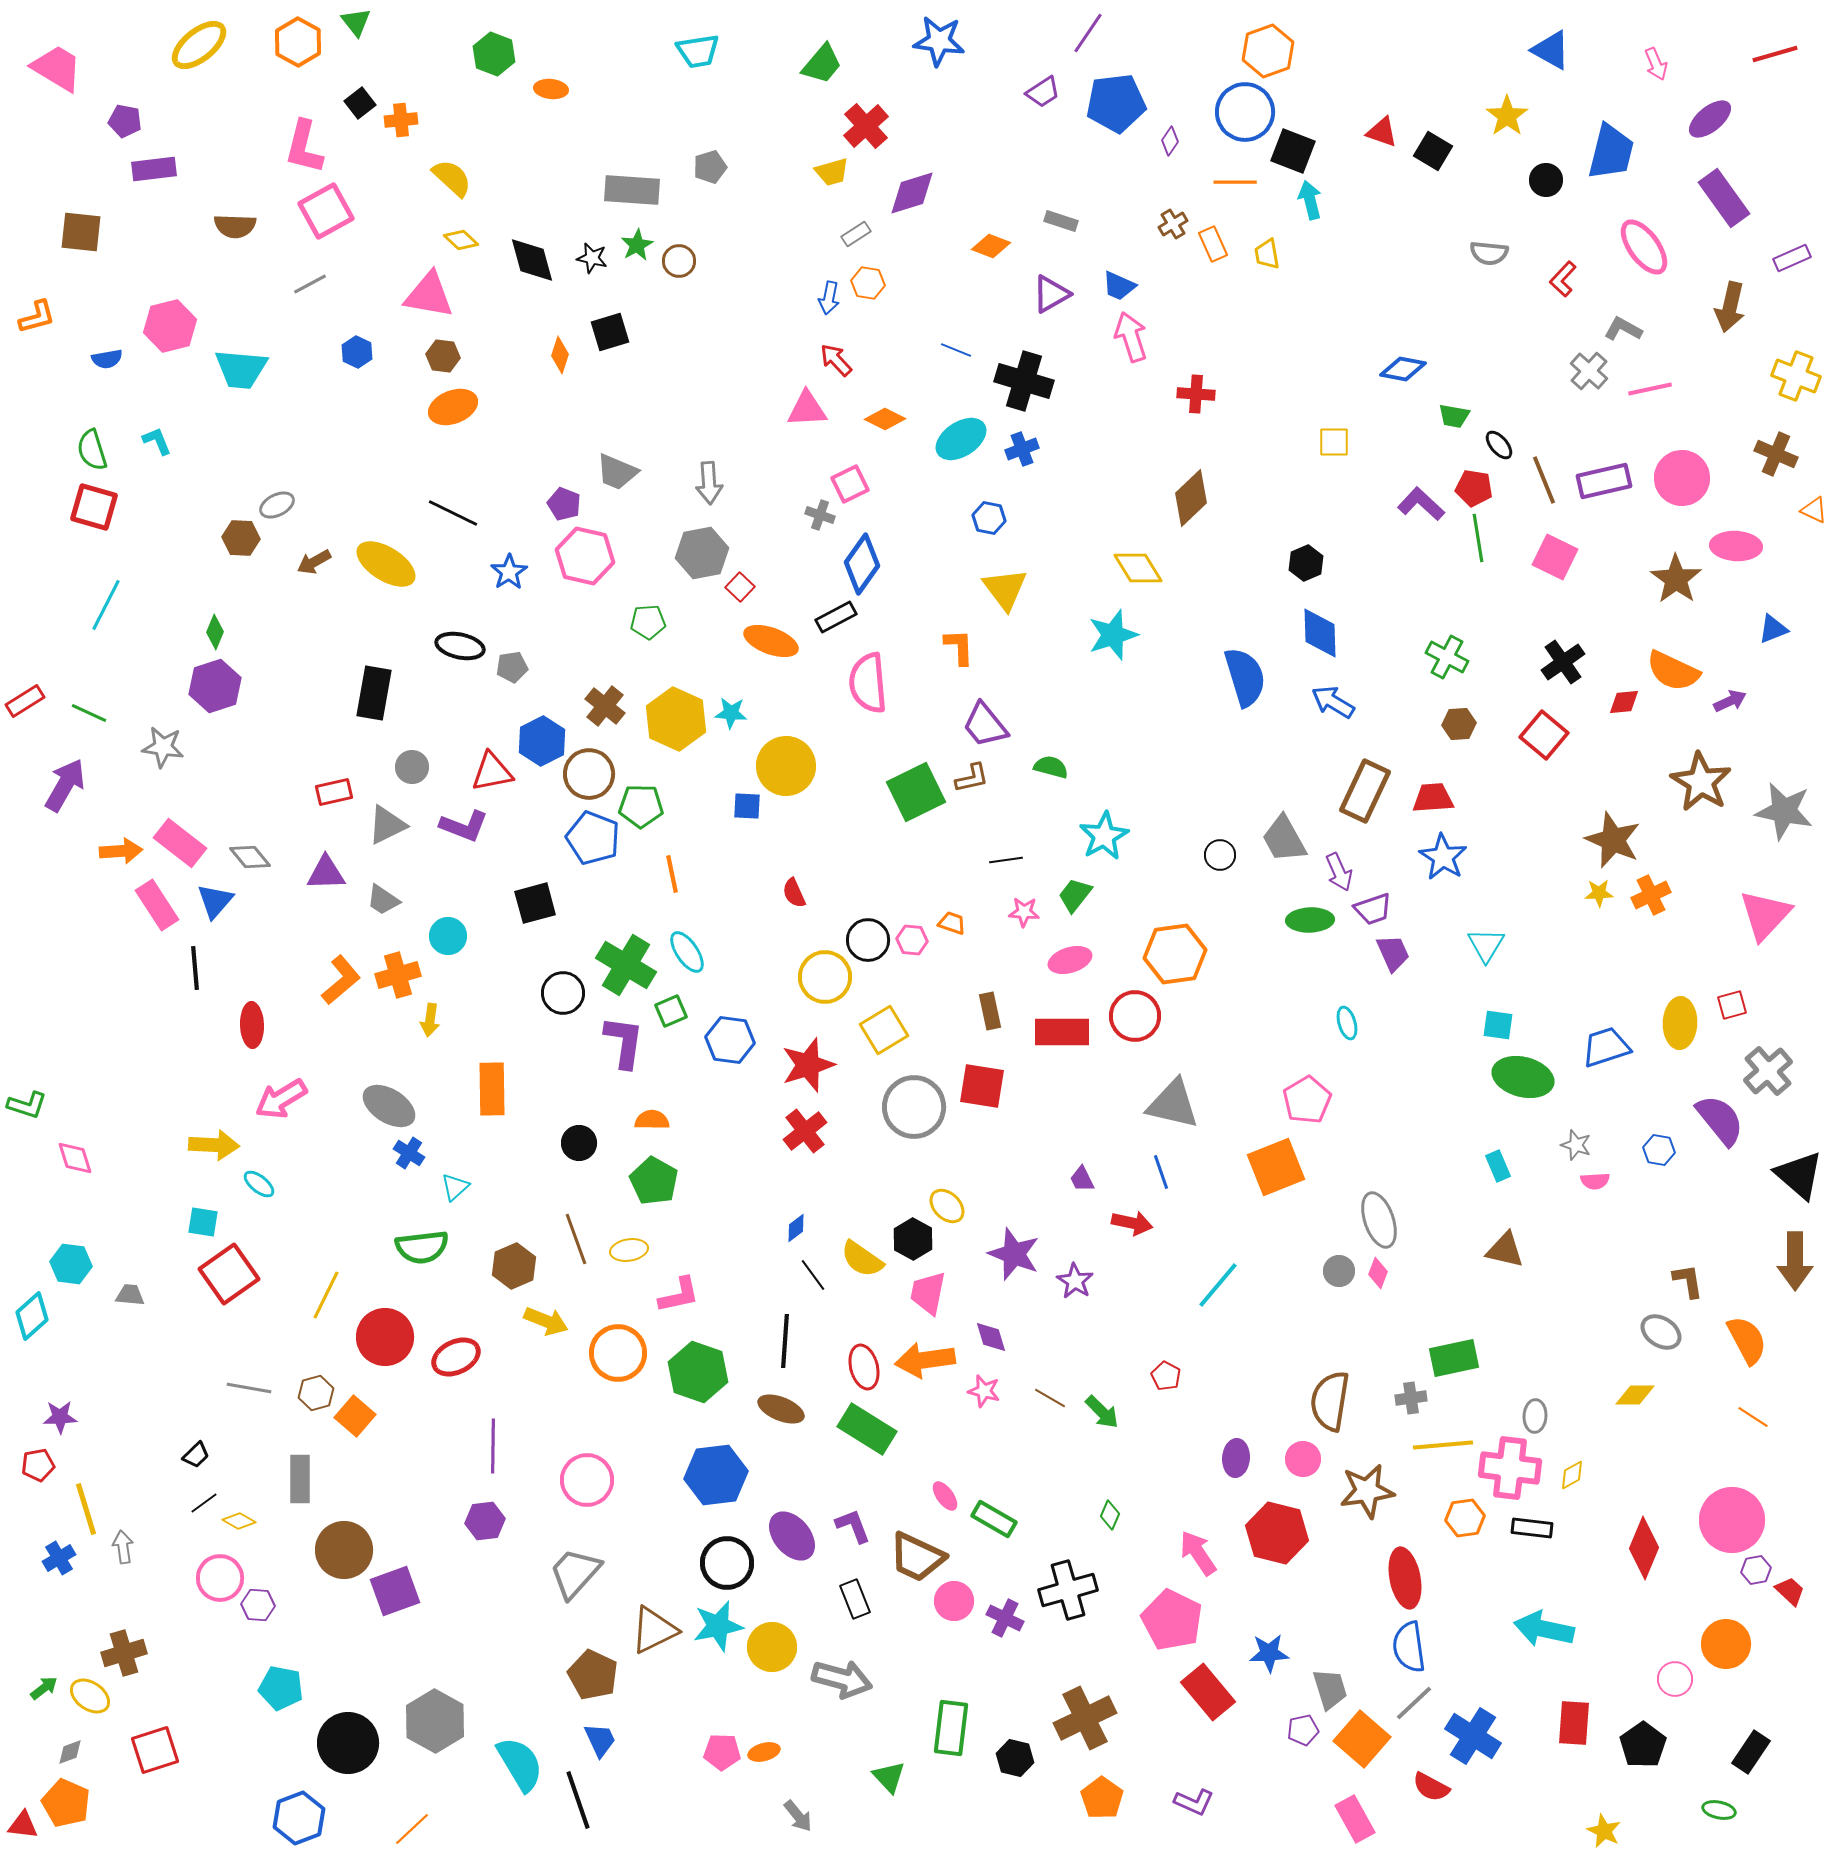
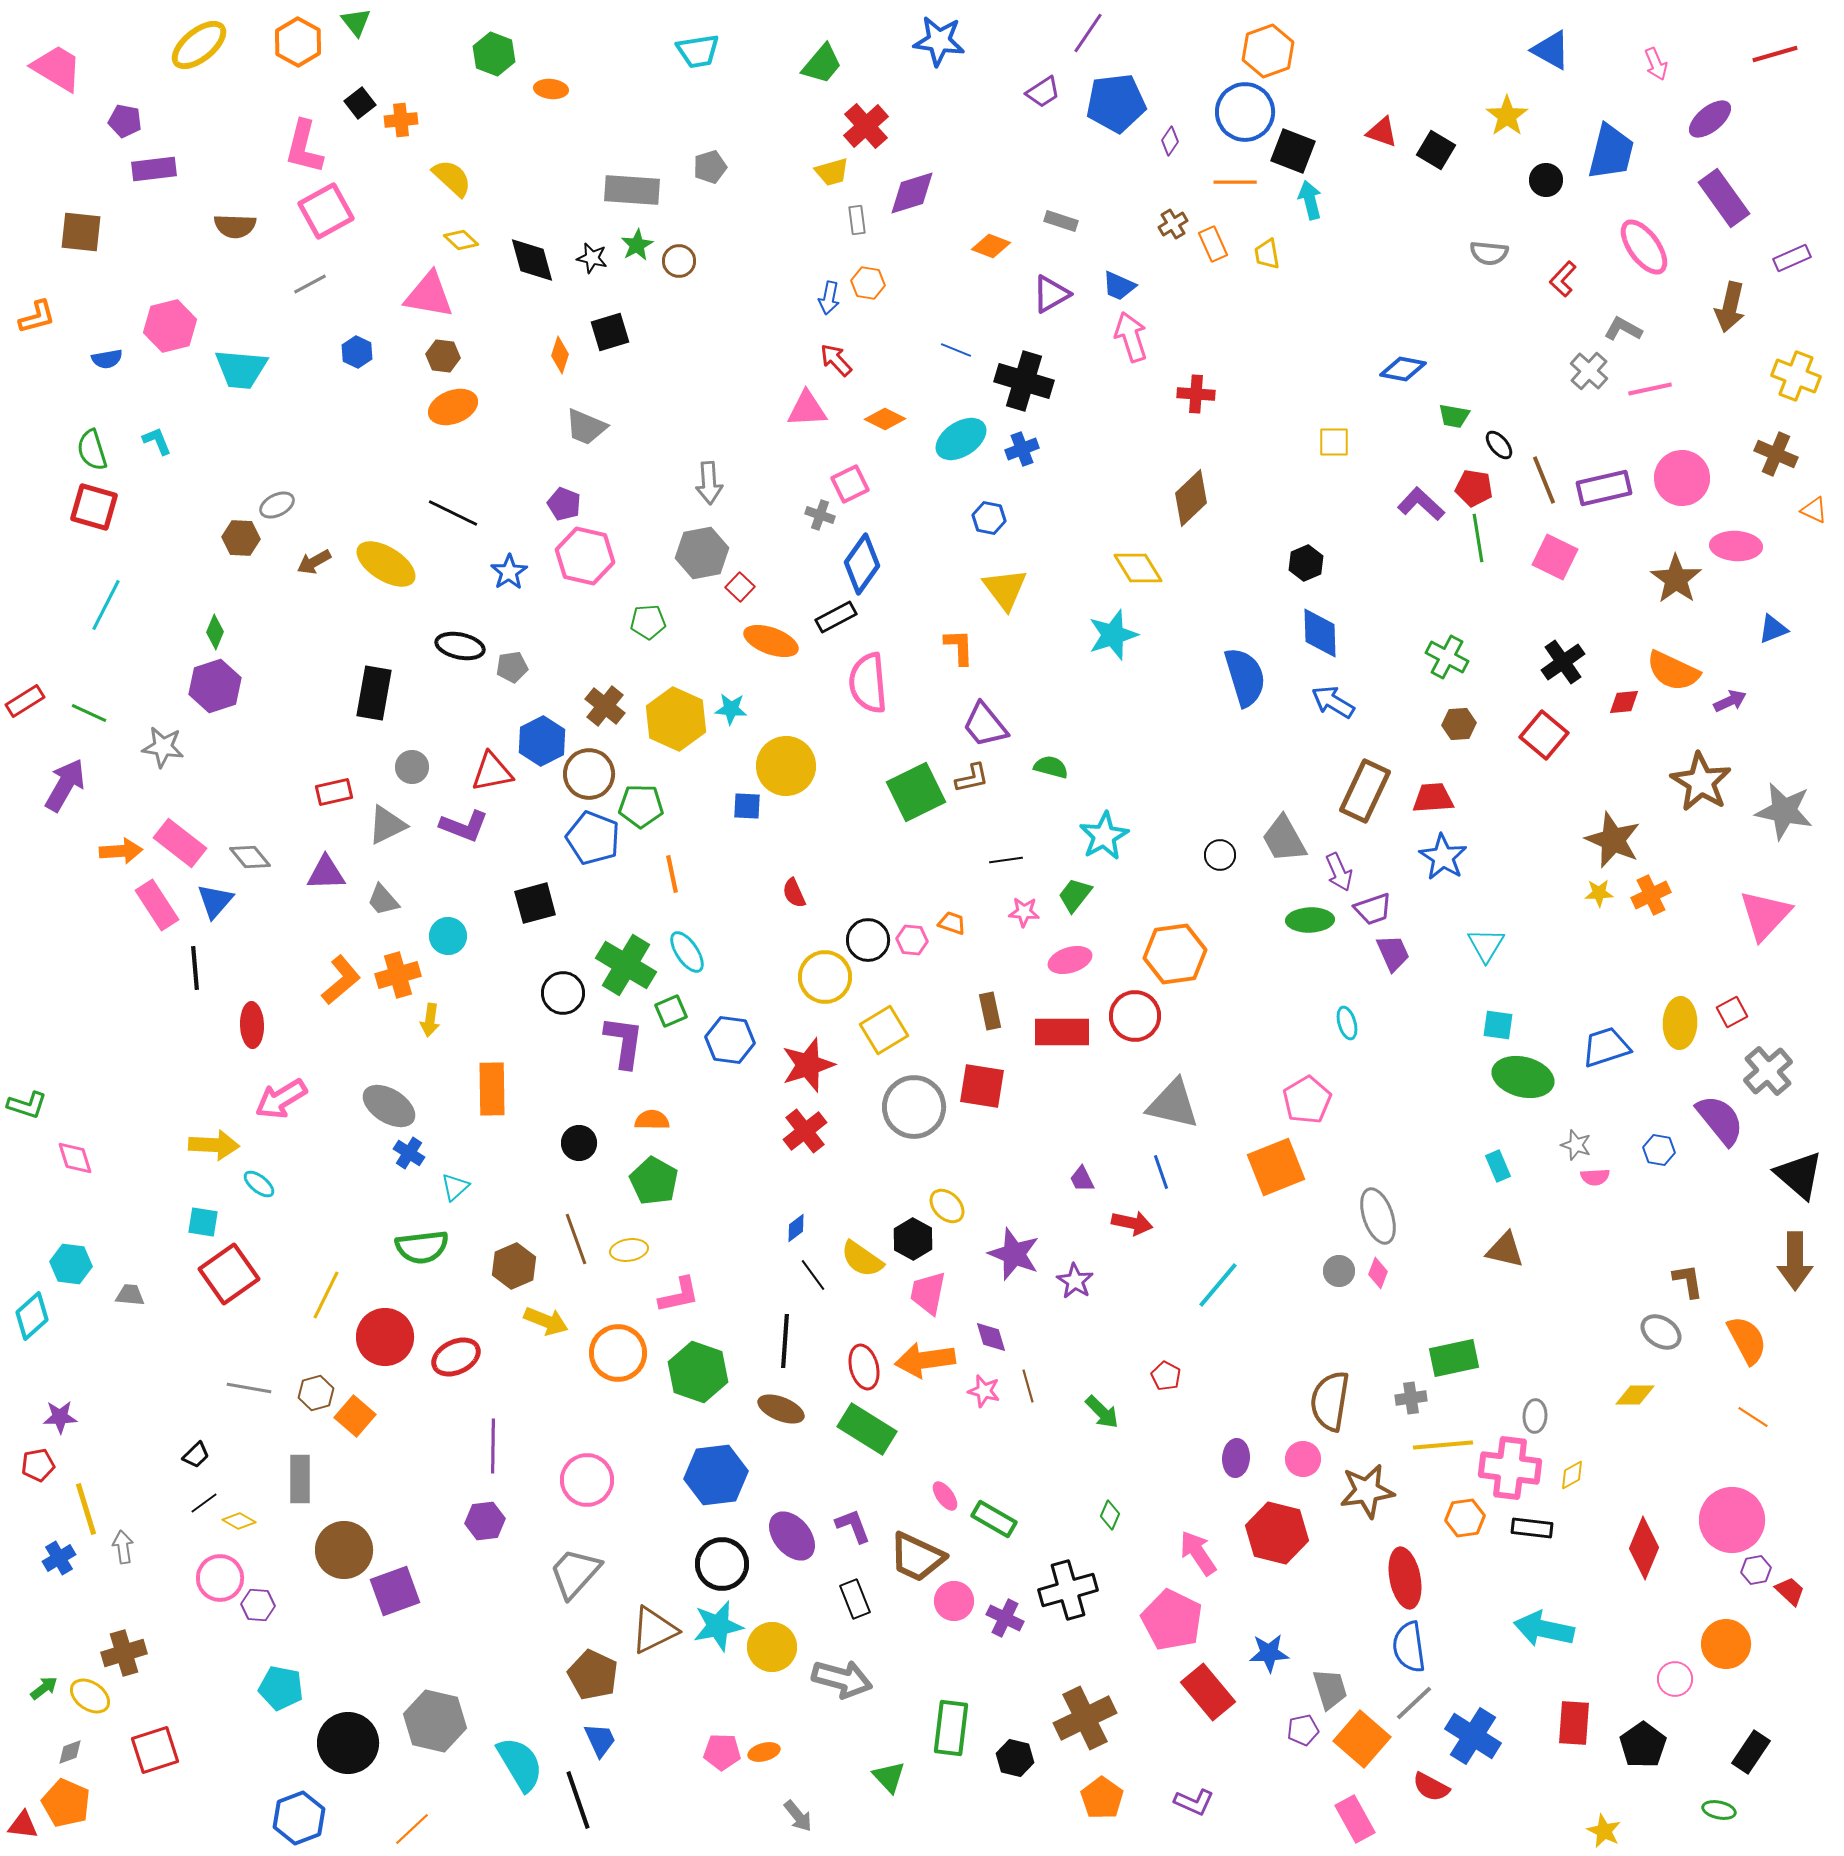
black square at (1433, 151): moved 3 px right, 1 px up
gray rectangle at (856, 234): moved 1 px right, 14 px up; rotated 64 degrees counterclockwise
gray trapezoid at (617, 472): moved 31 px left, 45 px up
purple rectangle at (1604, 481): moved 7 px down
cyan star at (731, 713): moved 4 px up
gray trapezoid at (383, 900): rotated 15 degrees clockwise
red square at (1732, 1005): moved 7 px down; rotated 12 degrees counterclockwise
pink semicircle at (1595, 1181): moved 4 px up
gray ellipse at (1379, 1220): moved 1 px left, 4 px up
brown line at (1050, 1398): moved 22 px left, 12 px up; rotated 44 degrees clockwise
black circle at (727, 1563): moved 5 px left, 1 px down
gray hexagon at (435, 1721): rotated 16 degrees counterclockwise
